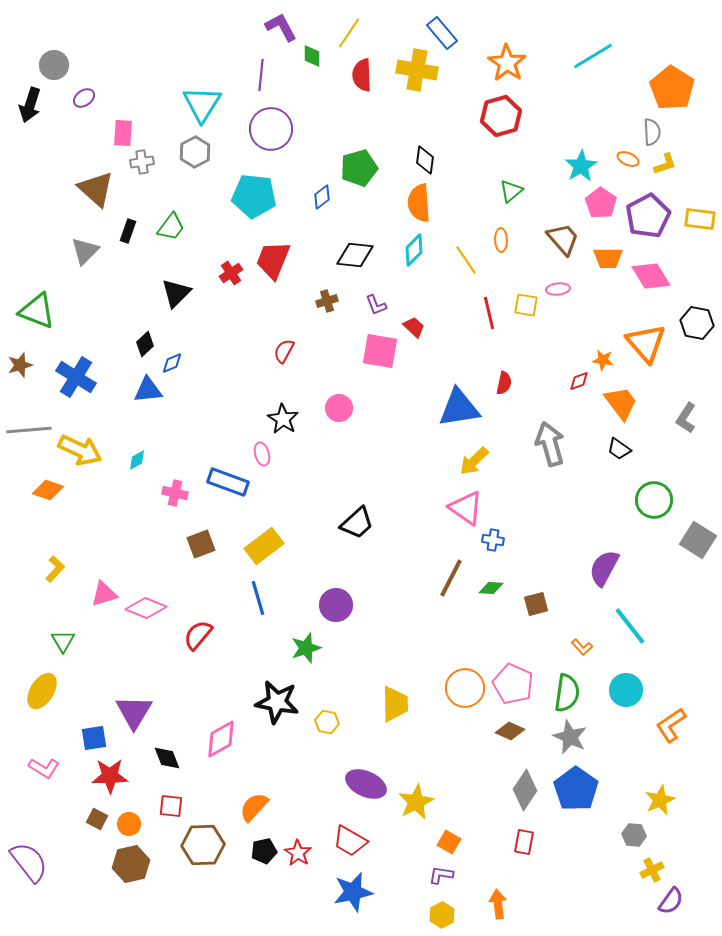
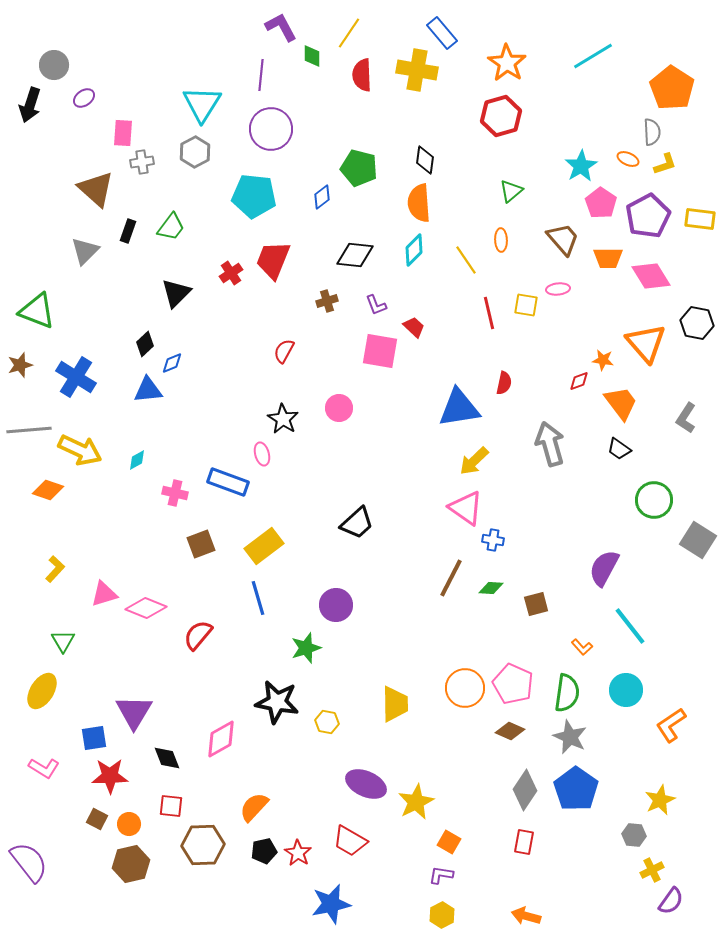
green pentagon at (359, 168): rotated 30 degrees clockwise
blue star at (353, 892): moved 22 px left, 12 px down
orange arrow at (498, 904): moved 28 px right, 12 px down; rotated 68 degrees counterclockwise
